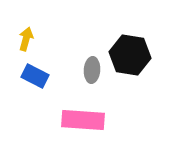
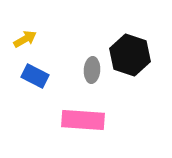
yellow arrow: moved 1 px left; rotated 45 degrees clockwise
black hexagon: rotated 9 degrees clockwise
